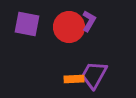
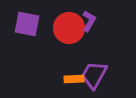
red circle: moved 1 px down
